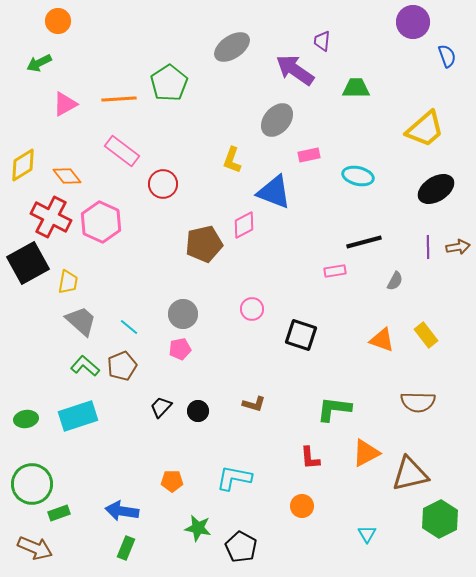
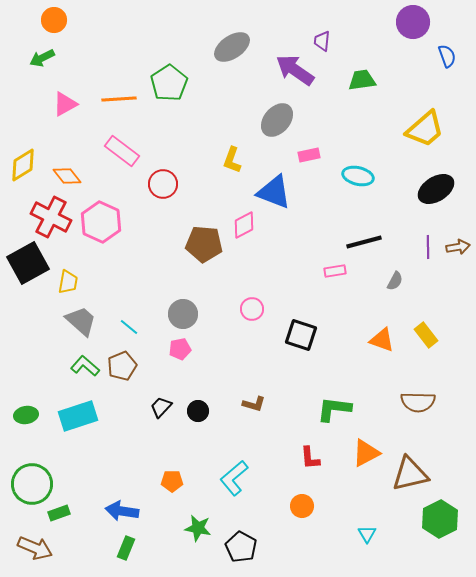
orange circle at (58, 21): moved 4 px left, 1 px up
green arrow at (39, 63): moved 3 px right, 5 px up
green trapezoid at (356, 88): moved 6 px right, 8 px up; rotated 8 degrees counterclockwise
brown pentagon at (204, 244): rotated 18 degrees clockwise
green ellipse at (26, 419): moved 4 px up
cyan L-shape at (234, 478): rotated 51 degrees counterclockwise
